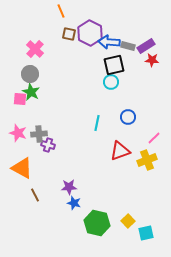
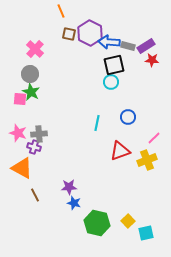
purple cross: moved 14 px left, 2 px down
